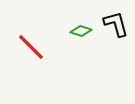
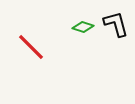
green diamond: moved 2 px right, 4 px up
